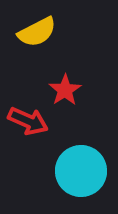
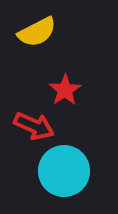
red arrow: moved 6 px right, 5 px down
cyan circle: moved 17 px left
